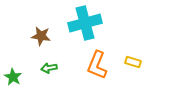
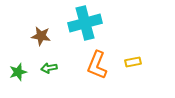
yellow rectangle: rotated 28 degrees counterclockwise
green star: moved 5 px right, 5 px up; rotated 24 degrees clockwise
